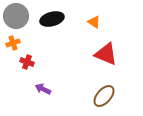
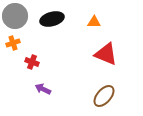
gray circle: moved 1 px left
orange triangle: rotated 32 degrees counterclockwise
red cross: moved 5 px right
